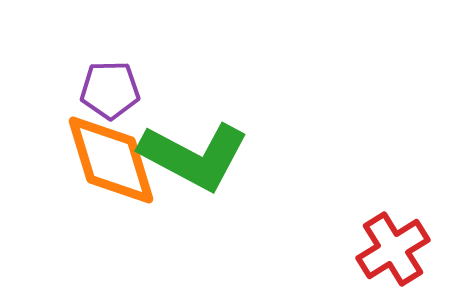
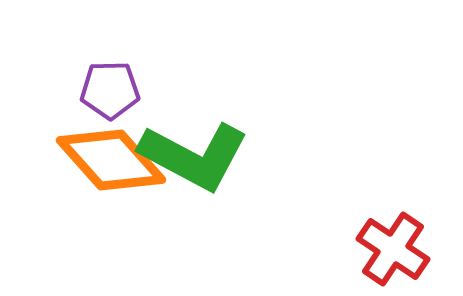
orange diamond: rotated 25 degrees counterclockwise
red cross: rotated 24 degrees counterclockwise
